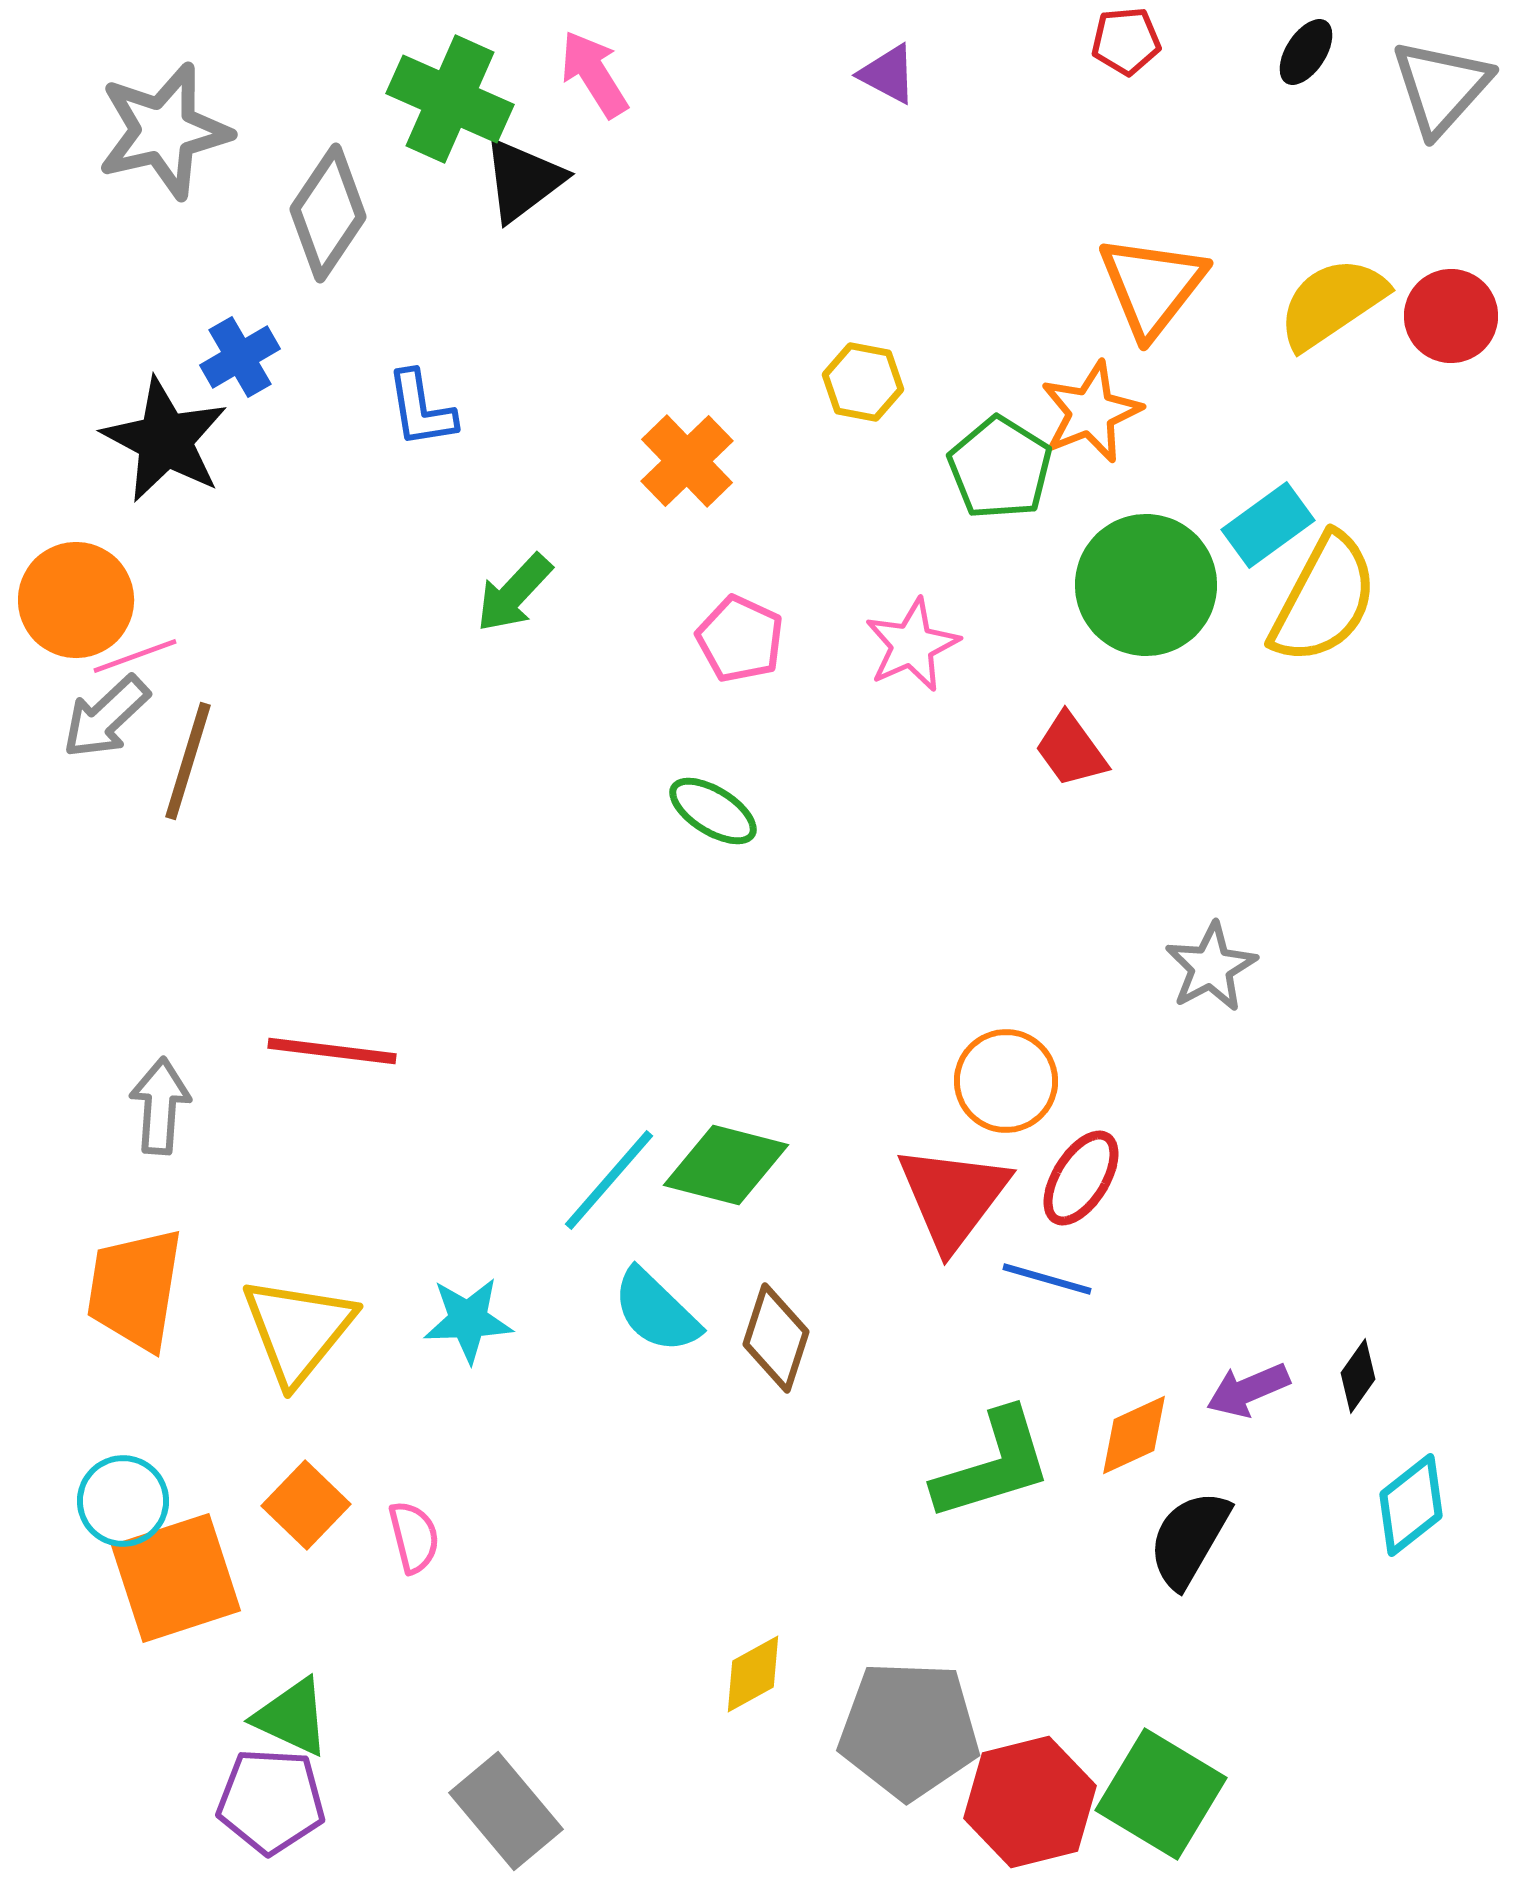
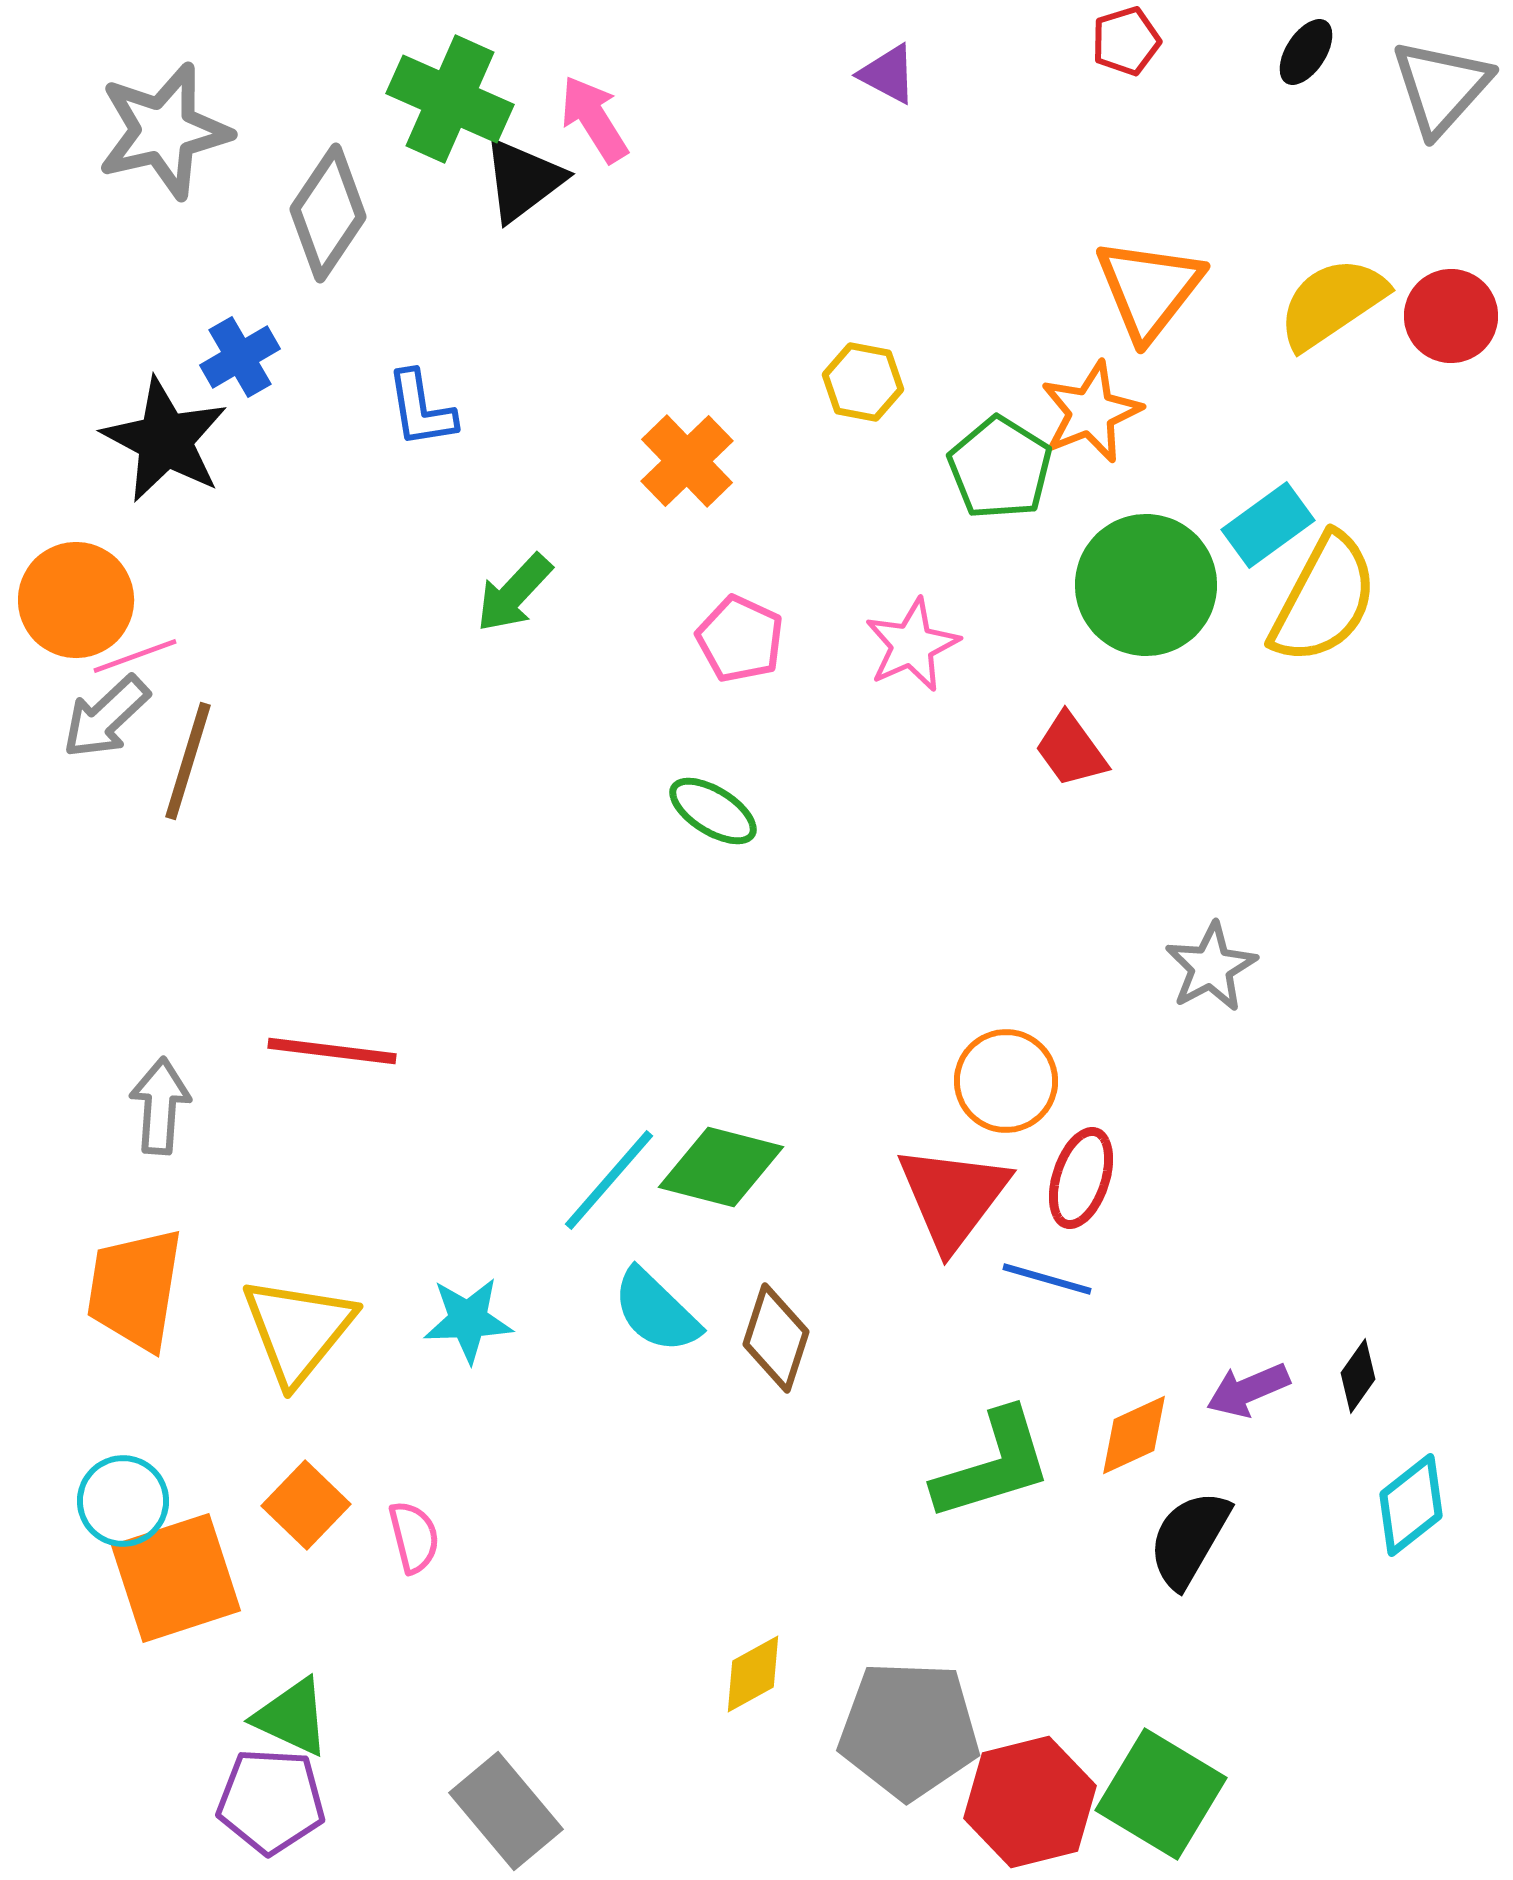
red pentagon at (1126, 41): rotated 12 degrees counterclockwise
pink arrow at (594, 74): moved 45 px down
orange triangle at (1152, 286): moved 3 px left, 3 px down
green diamond at (726, 1165): moved 5 px left, 2 px down
red ellipse at (1081, 1178): rotated 14 degrees counterclockwise
